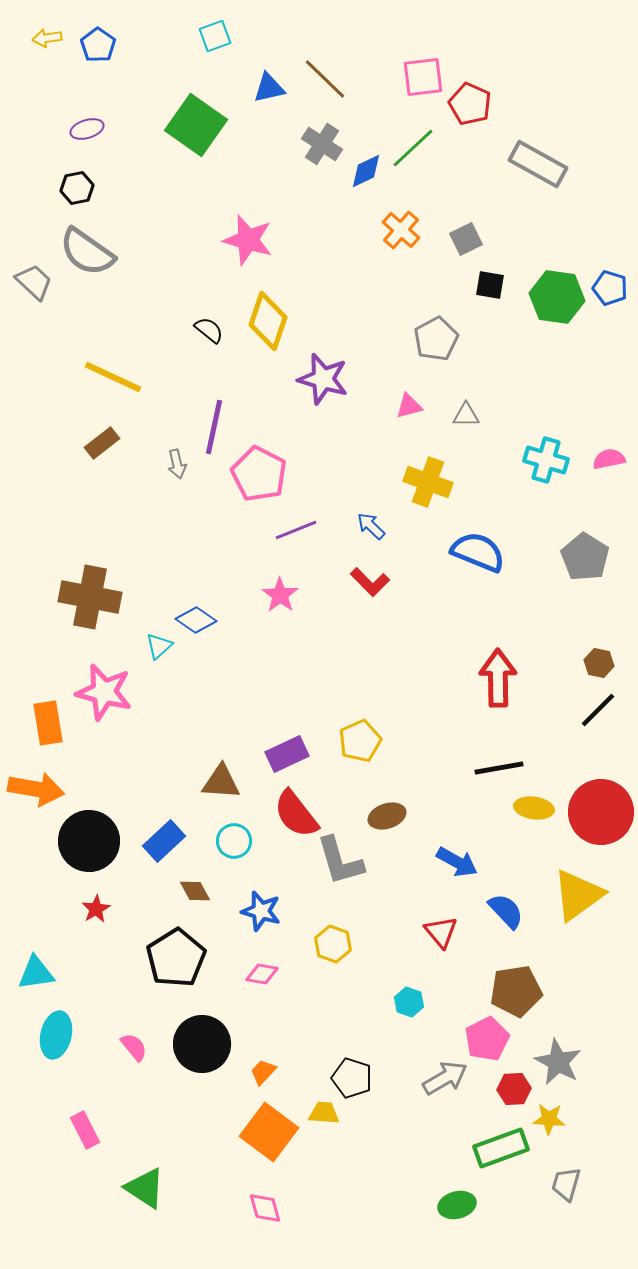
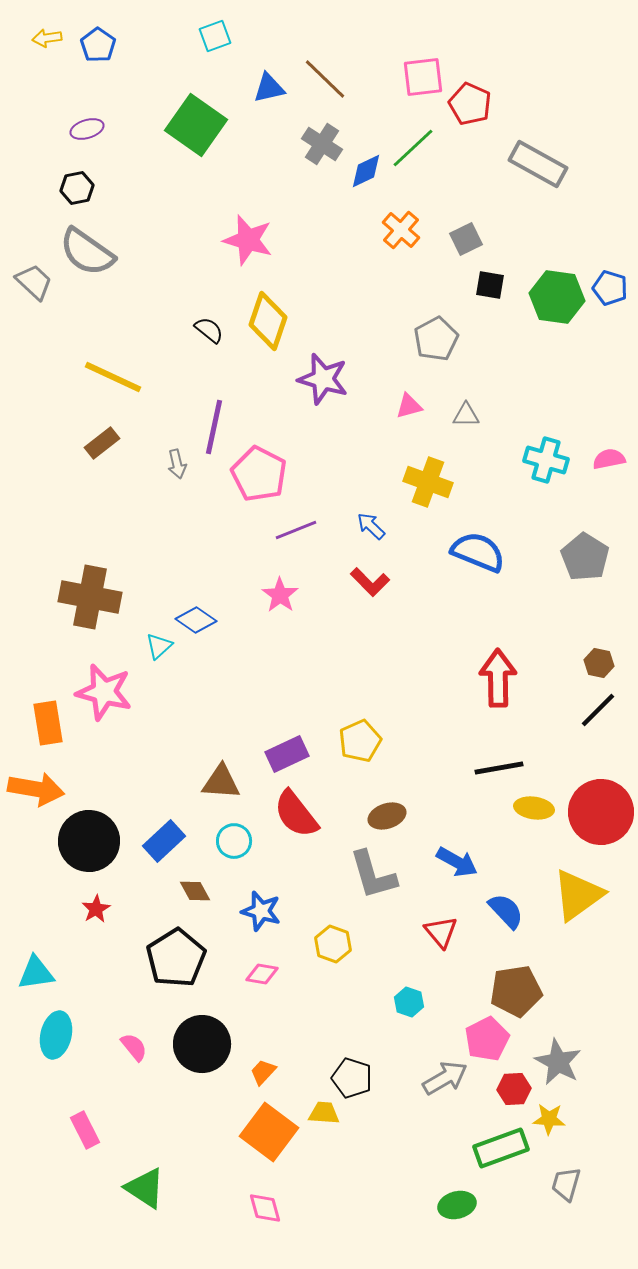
gray L-shape at (340, 861): moved 33 px right, 14 px down
